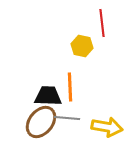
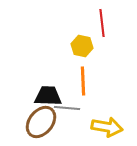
orange line: moved 13 px right, 6 px up
gray line: moved 10 px up
